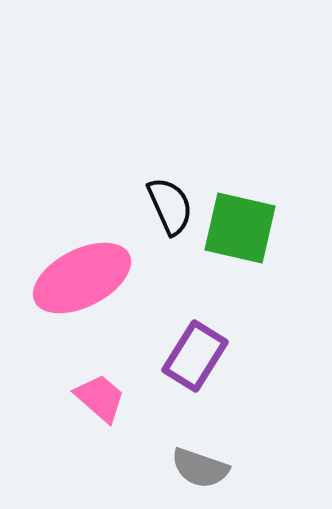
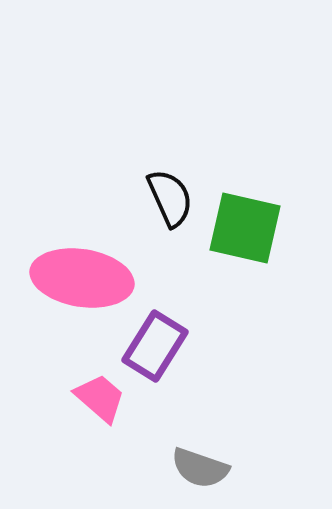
black semicircle: moved 8 px up
green square: moved 5 px right
pink ellipse: rotated 36 degrees clockwise
purple rectangle: moved 40 px left, 10 px up
